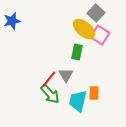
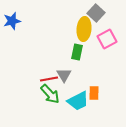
yellow ellipse: rotated 55 degrees clockwise
pink square: moved 7 px right, 4 px down; rotated 30 degrees clockwise
gray triangle: moved 2 px left
red line: rotated 42 degrees clockwise
cyan trapezoid: rotated 130 degrees counterclockwise
